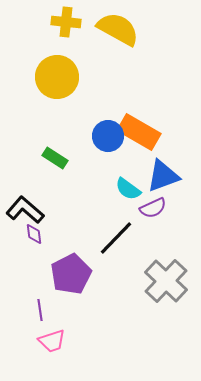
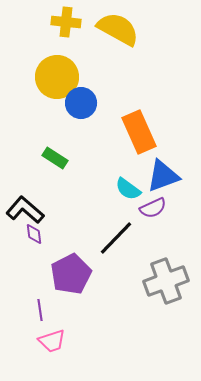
orange rectangle: rotated 36 degrees clockwise
blue circle: moved 27 px left, 33 px up
gray cross: rotated 27 degrees clockwise
